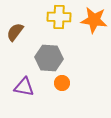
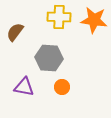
orange circle: moved 4 px down
